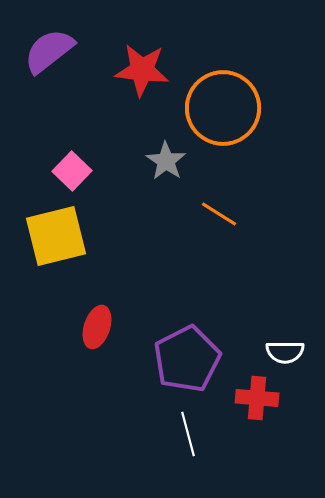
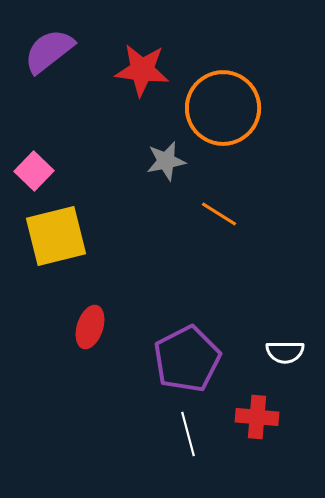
gray star: rotated 27 degrees clockwise
pink square: moved 38 px left
red ellipse: moved 7 px left
red cross: moved 19 px down
